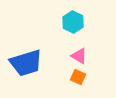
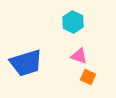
pink triangle: rotated 12 degrees counterclockwise
orange square: moved 10 px right
